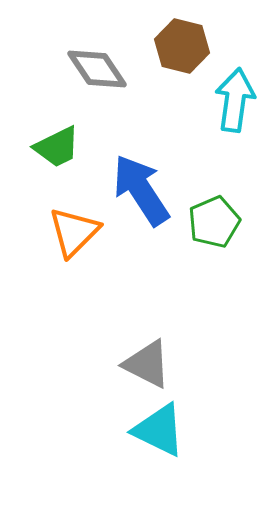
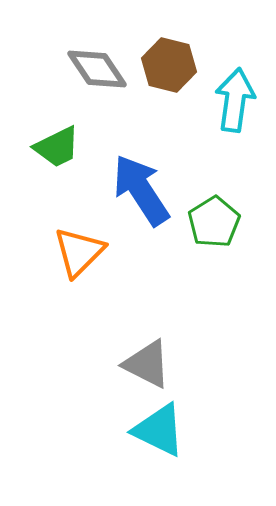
brown hexagon: moved 13 px left, 19 px down
green pentagon: rotated 9 degrees counterclockwise
orange triangle: moved 5 px right, 20 px down
